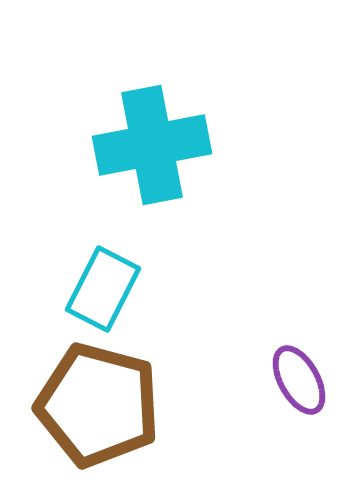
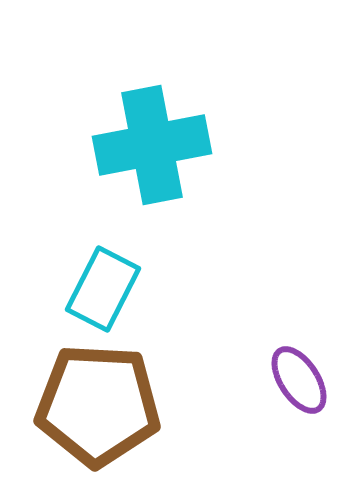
purple ellipse: rotated 4 degrees counterclockwise
brown pentagon: rotated 12 degrees counterclockwise
